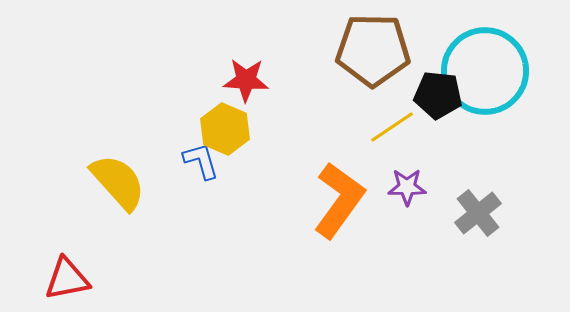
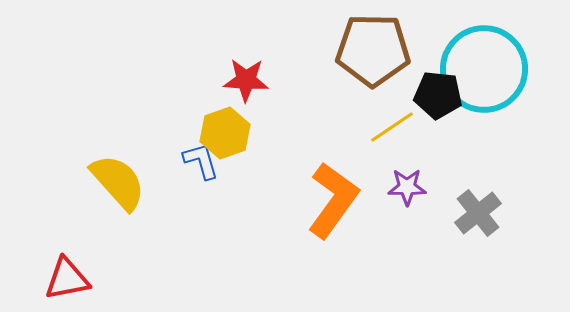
cyan circle: moved 1 px left, 2 px up
yellow hexagon: moved 4 px down; rotated 18 degrees clockwise
orange L-shape: moved 6 px left
